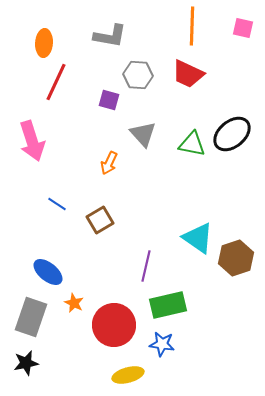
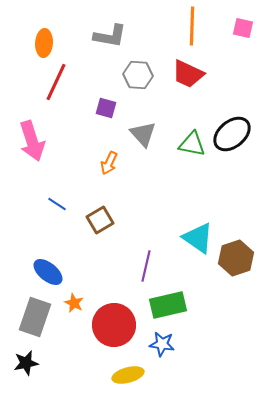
purple square: moved 3 px left, 8 px down
gray rectangle: moved 4 px right
